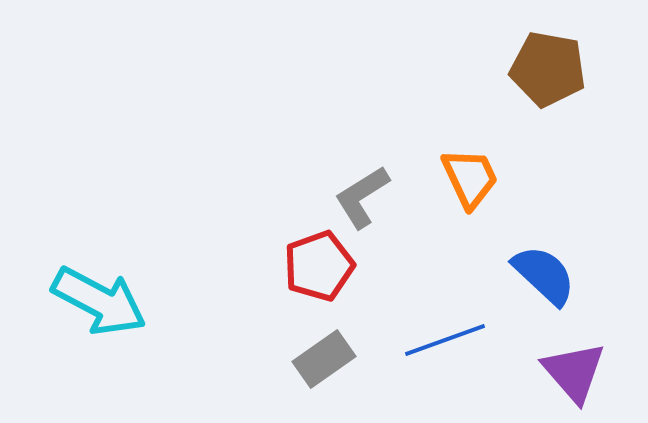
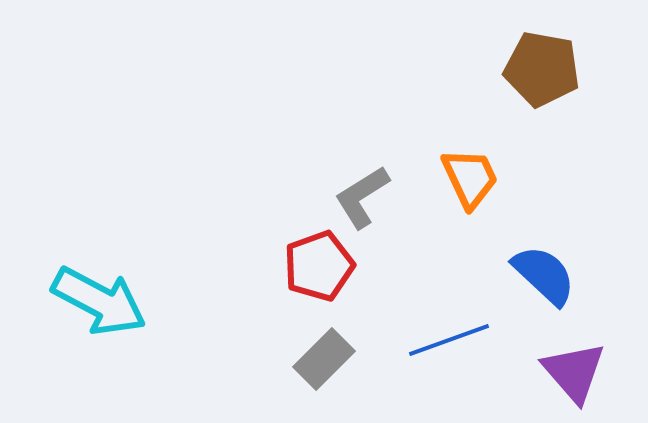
brown pentagon: moved 6 px left
blue line: moved 4 px right
gray rectangle: rotated 10 degrees counterclockwise
